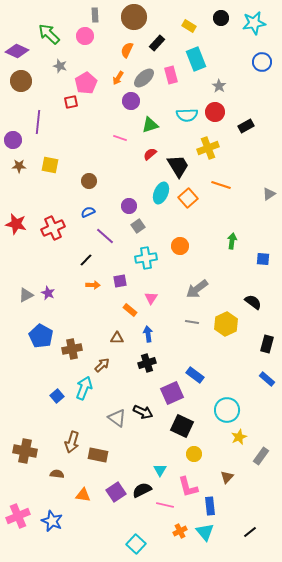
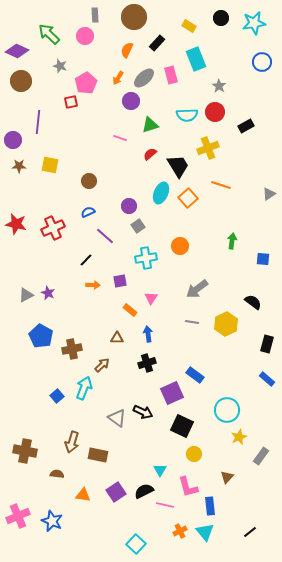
black semicircle at (142, 490): moved 2 px right, 1 px down
